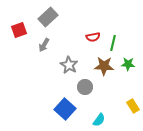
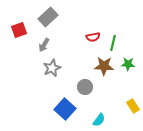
gray star: moved 17 px left, 3 px down; rotated 18 degrees clockwise
